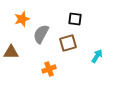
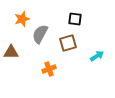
gray semicircle: moved 1 px left
cyan arrow: rotated 24 degrees clockwise
